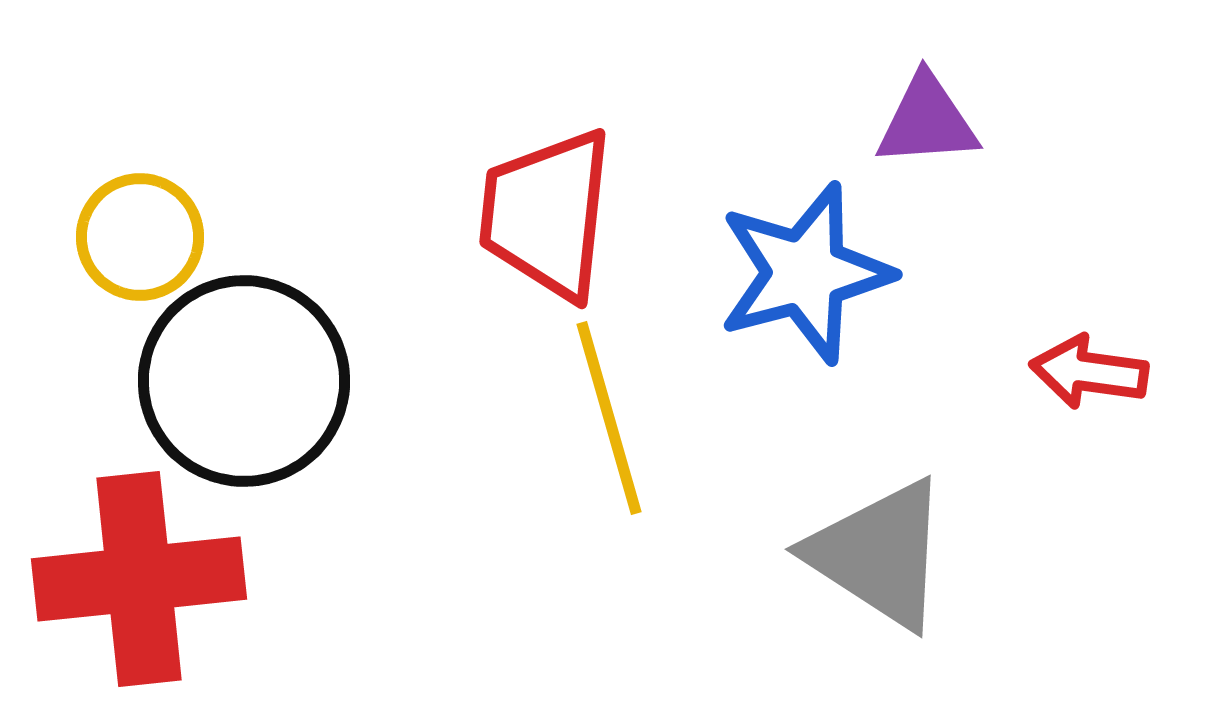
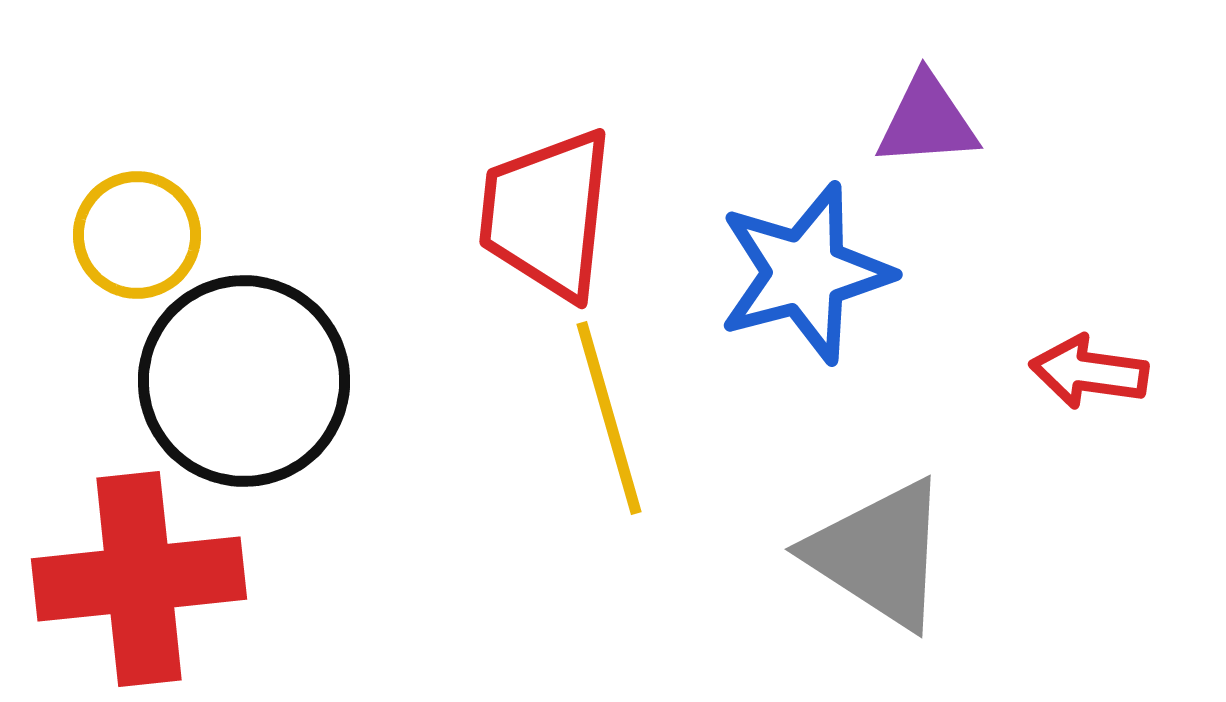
yellow circle: moved 3 px left, 2 px up
